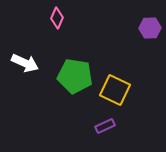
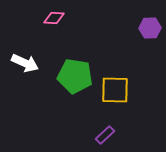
pink diamond: moved 3 px left; rotated 70 degrees clockwise
yellow square: rotated 24 degrees counterclockwise
purple rectangle: moved 9 px down; rotated 18 degrees counterclockwise
